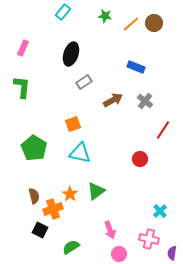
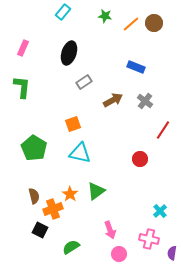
black ellipse: moved 2 px left, 1 px up
